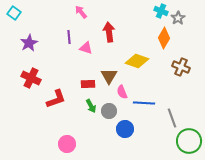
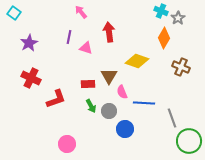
purple line: rotated 16 degrees clockwise
